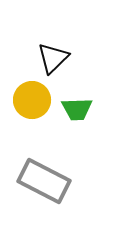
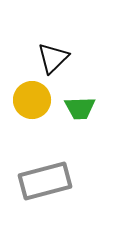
green trapezoid: moved 3 px right, 1 px up
gray rectangle: moved 1 px right; rotated 42 degrees counterclockwise
